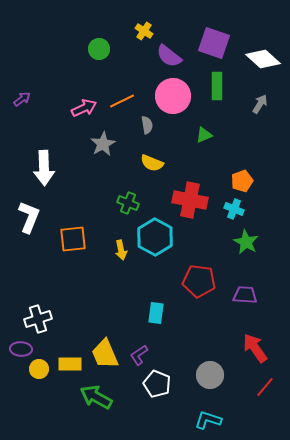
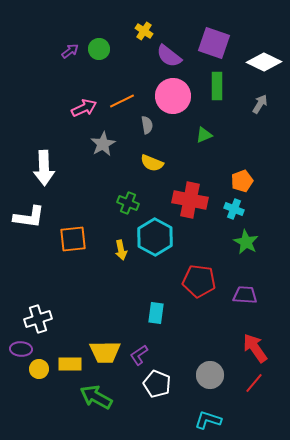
white diamond: moved 1 px right, 3 px down; rotated 16 degrees counterclockwise
purple arrow: moved 48 px right, 48 px up
white L-shape: rotated 76 degrees clockwise
yellow trapezoid: moved 2 px up; rotated 68 degrees counterclockwise
red line: moved 11 px left, 4 px up
